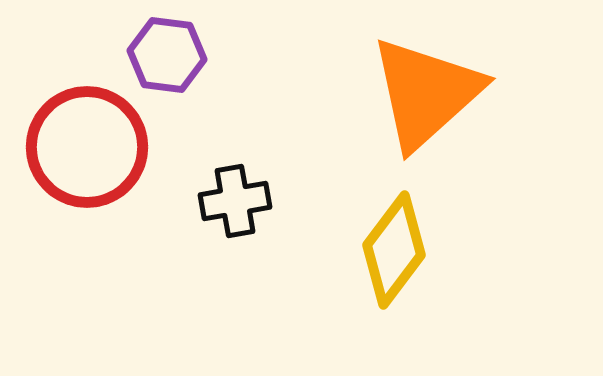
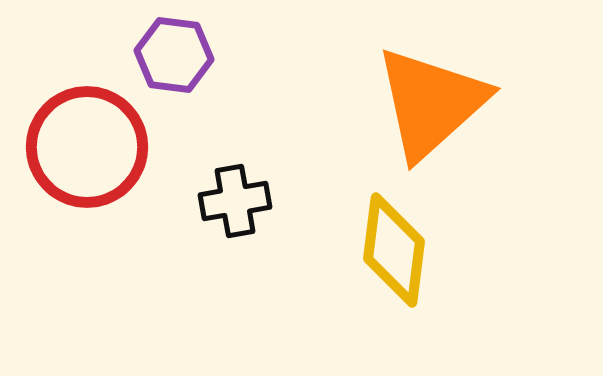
purple hexagon: moved 7 px right
orange triangle: moved 5 px right, 10 px down
yellow diamond: rotated 30 degrees counterclockwise
